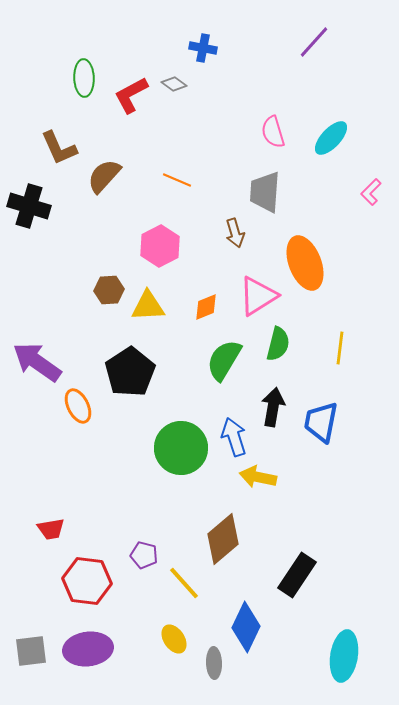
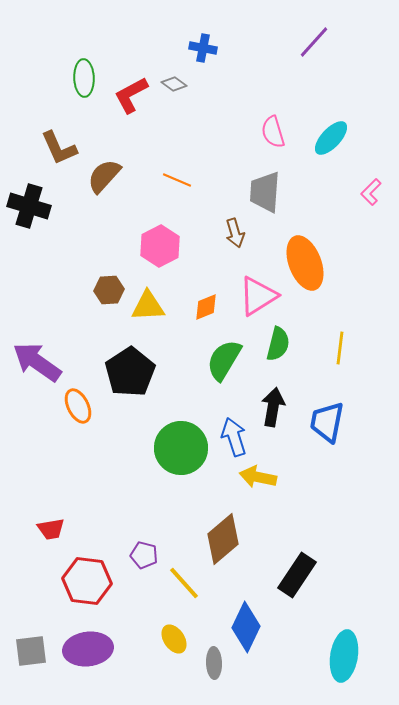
blue trapezoid at (321, 422): moved 6 px right
